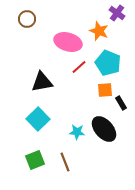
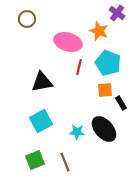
red line: rotated 35 degrees counterclockwise
cyan square: moved 3 px right, 2 px down; rotated 15 degrees clockwise
